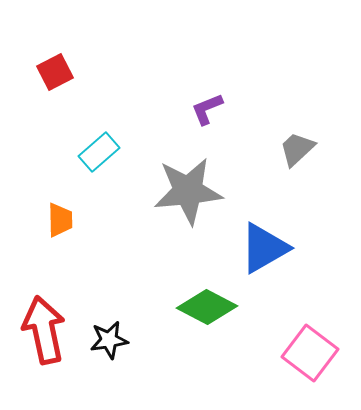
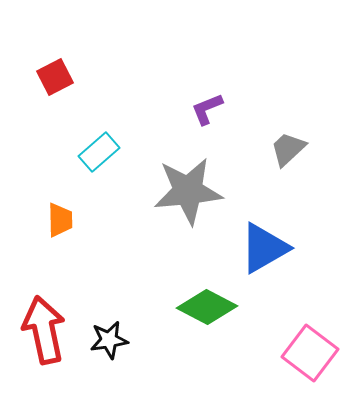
red square: moved 5 px down
gray trapezoid: moved 9 px left
